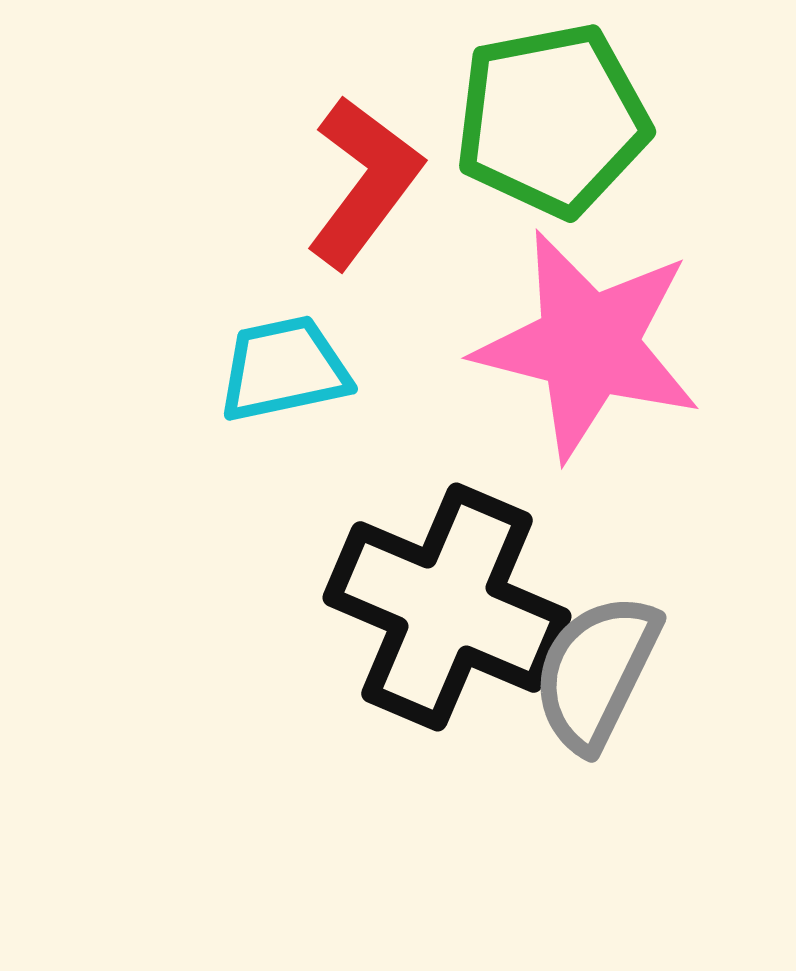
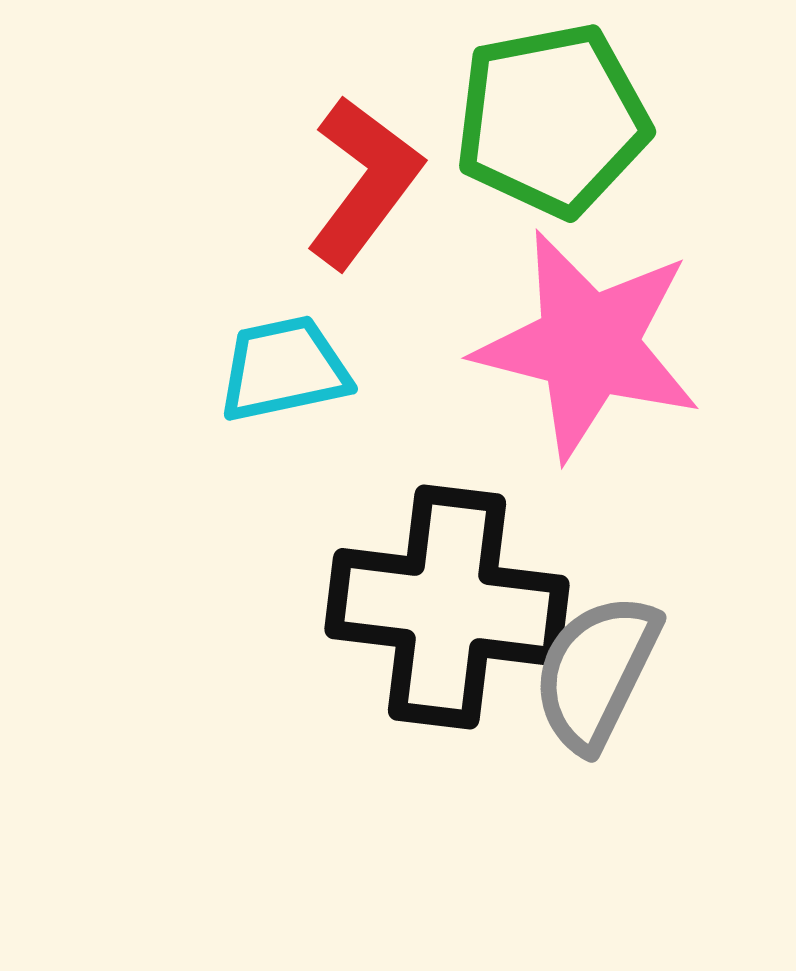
black cross: rotated 16 degrees counterclockwise
